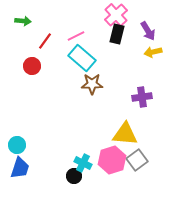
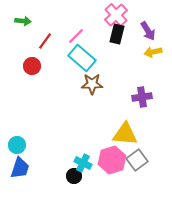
pink line: rotated 18 degrees counterclockwise
